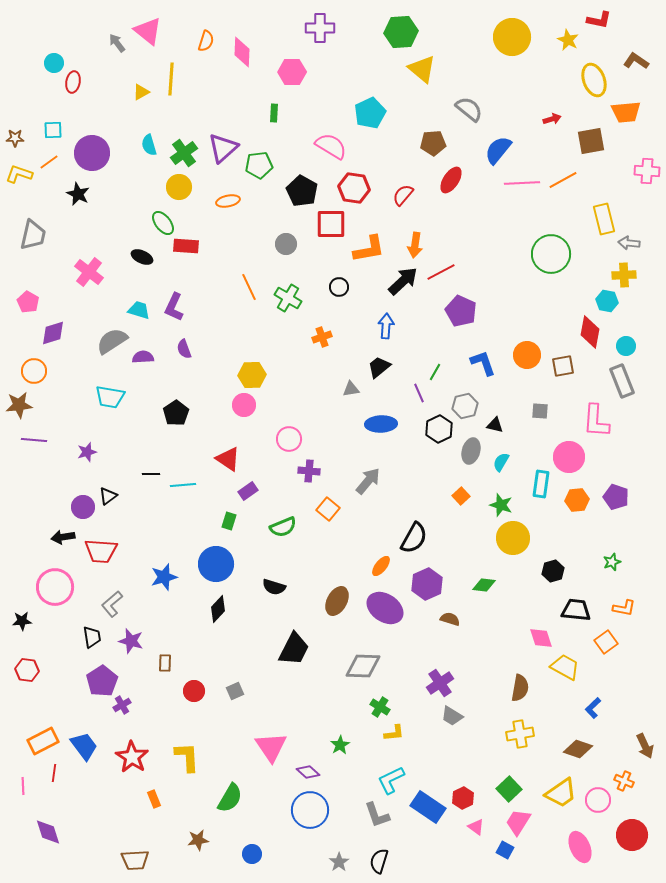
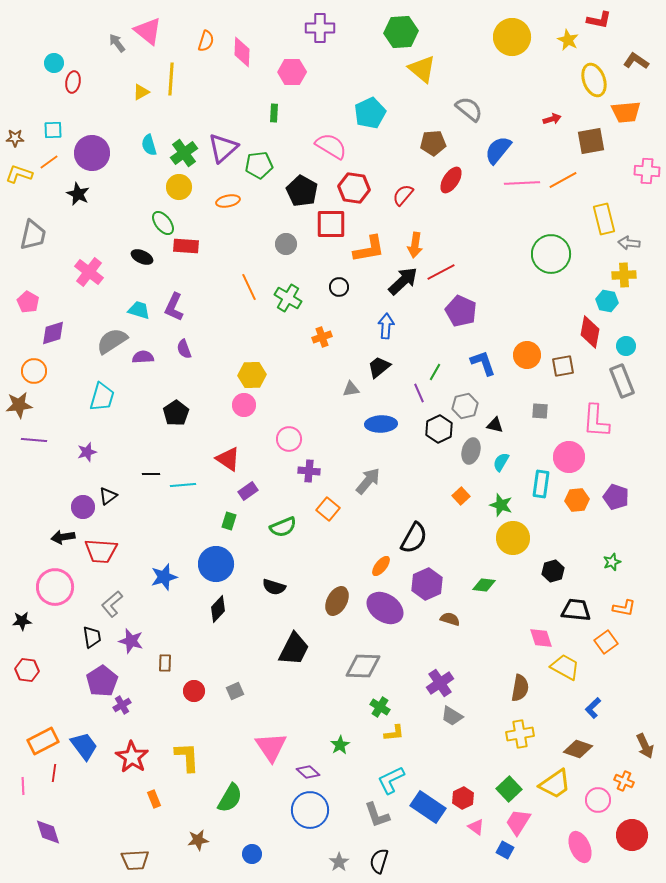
cyan trapezoid at (110, 397): moved 8 px left; rotated 84 degrees counterclockwise
yellow trapezoid at (561, 793): moved 6 px left, 9 px up
